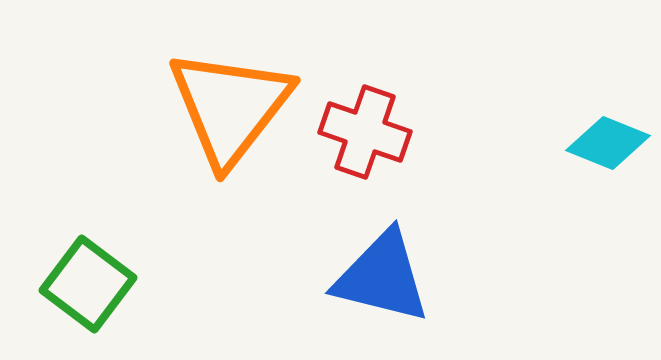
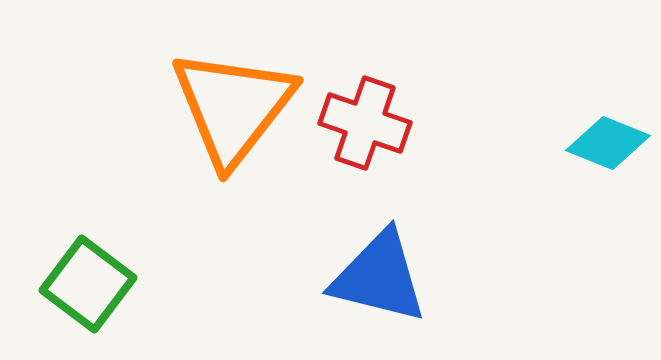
orange triangle: moved 3 px right
red cross: moved 9 px up
blue triangle: moved 3 px left
